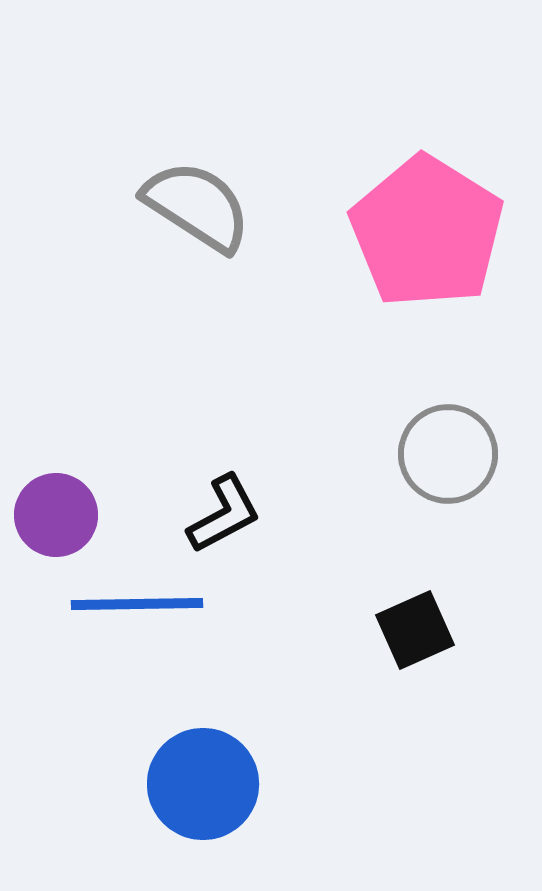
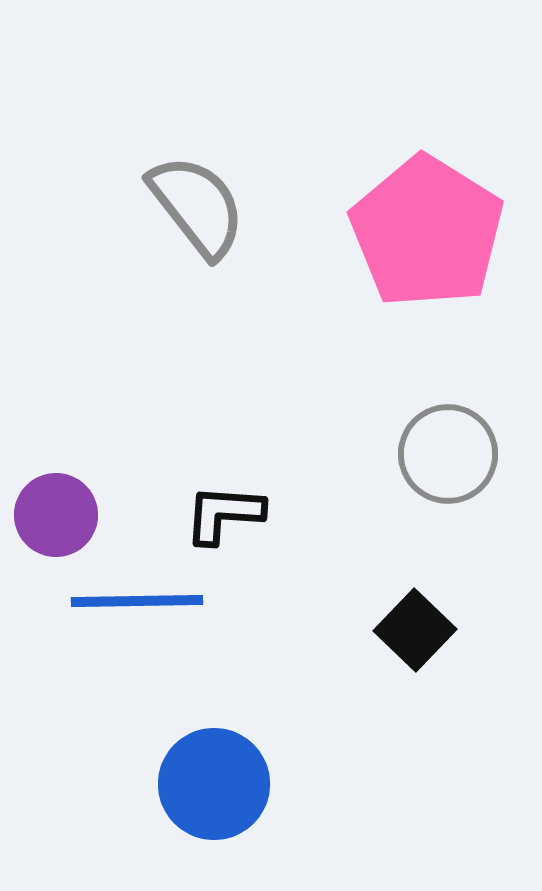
gray semicircle: rotated 19 degrees clockwise
black L-shape: rotated 148 degrees counterclockwise
blue line: moved 3 px up
black square: rotated 22 degrees counterclockwise
blue circle: moved 11 px right
